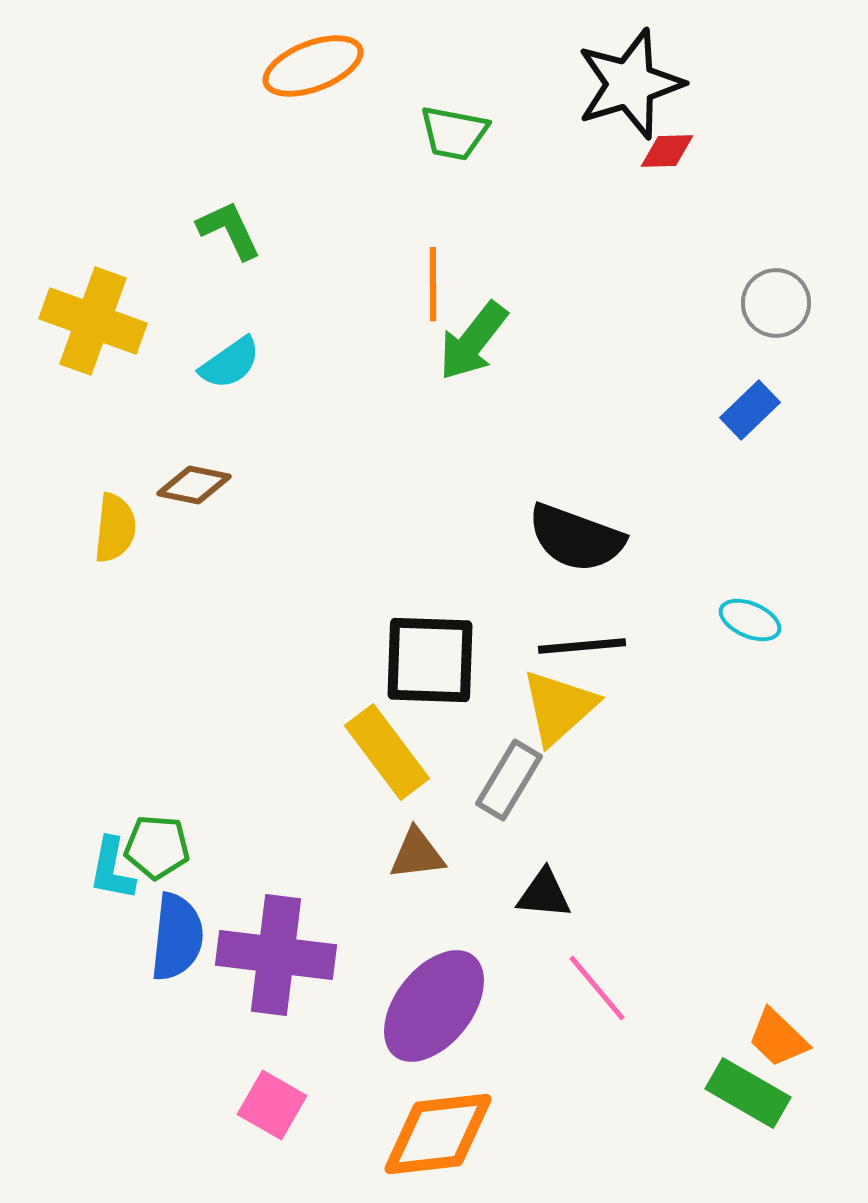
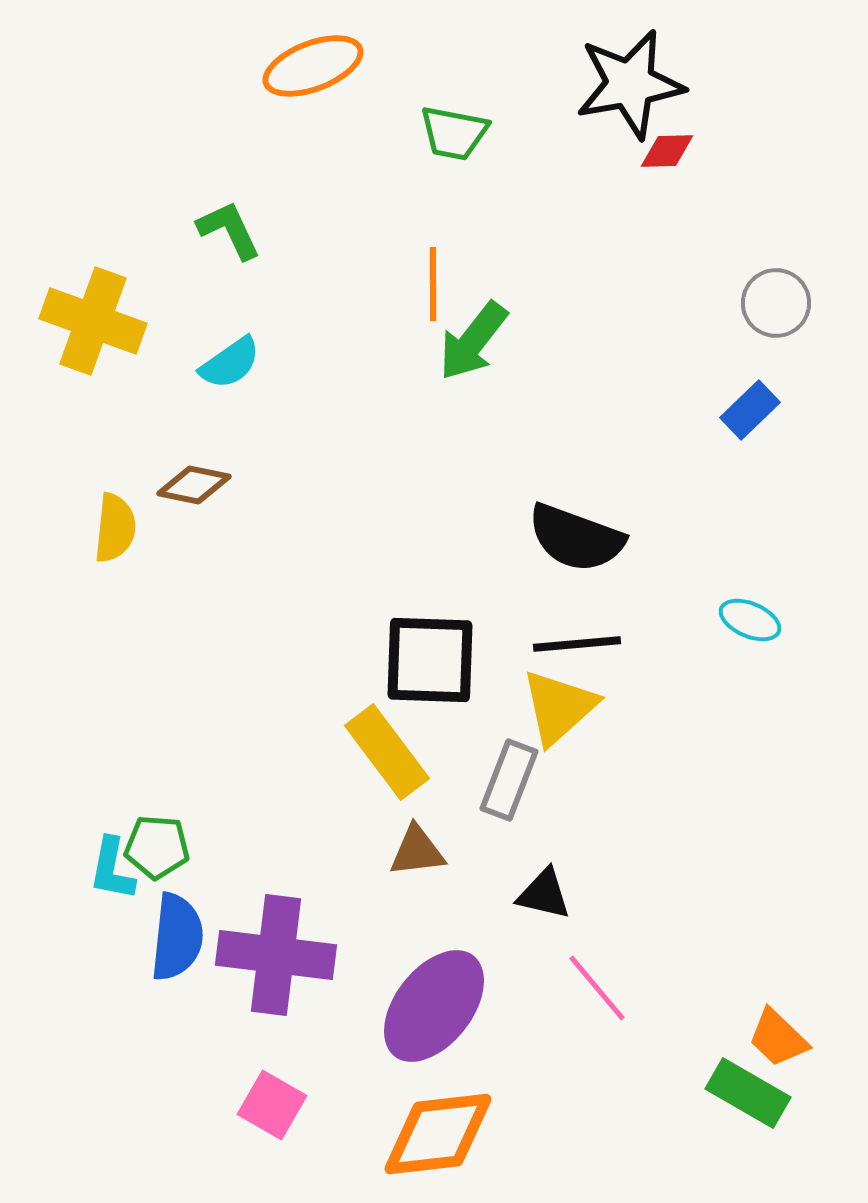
black star: rotated 7 degrees clockwise
black line: moved 5 px left, 2 px up
gray rectangle: rotated 10 degrees counterclockwise
brown triangle: moved 3 px up
black triangle: rotated 8 degrees clockwise
